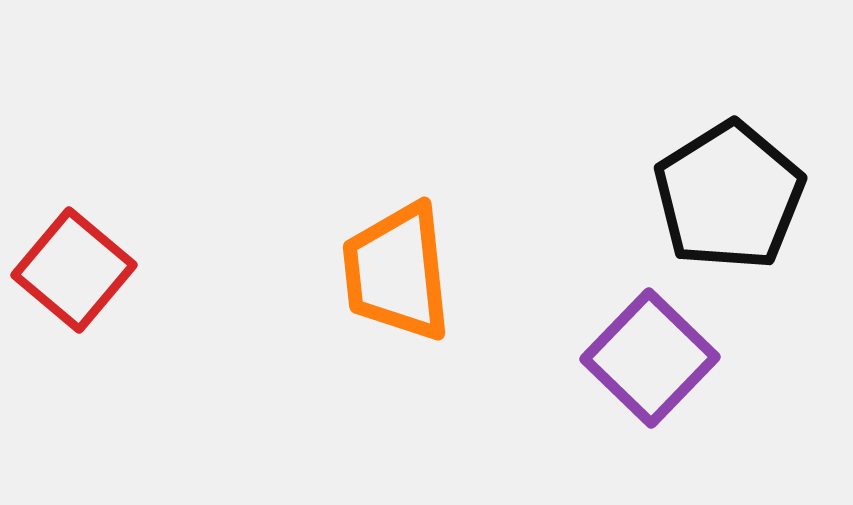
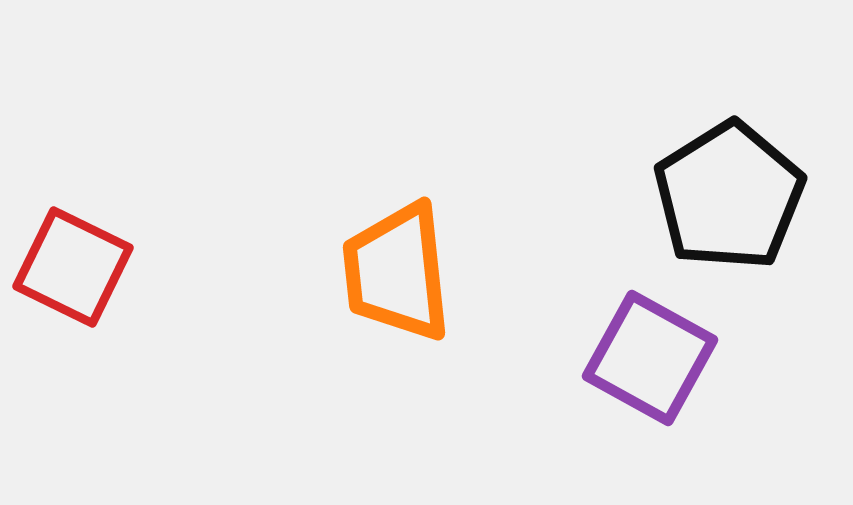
red square: moved 1 px left, 3 px up; rotated 14 degrees counterclockwise
purple square: rotated 15 degrees counterclockwise
